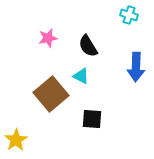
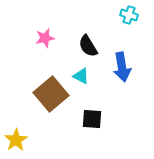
pink star: moved 3 px left
blue arrow: moved 14 px left; rotated 12 degrees counterclockwise
